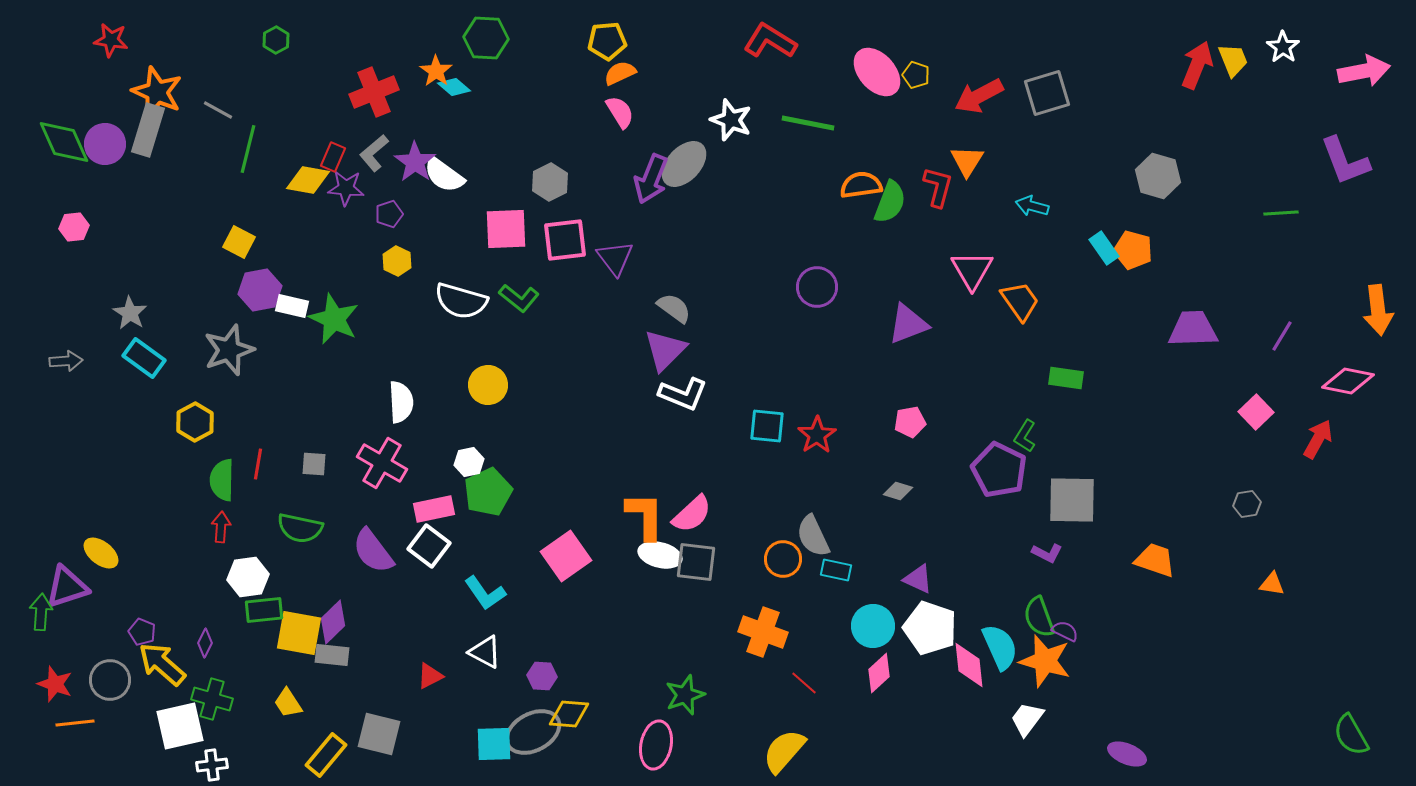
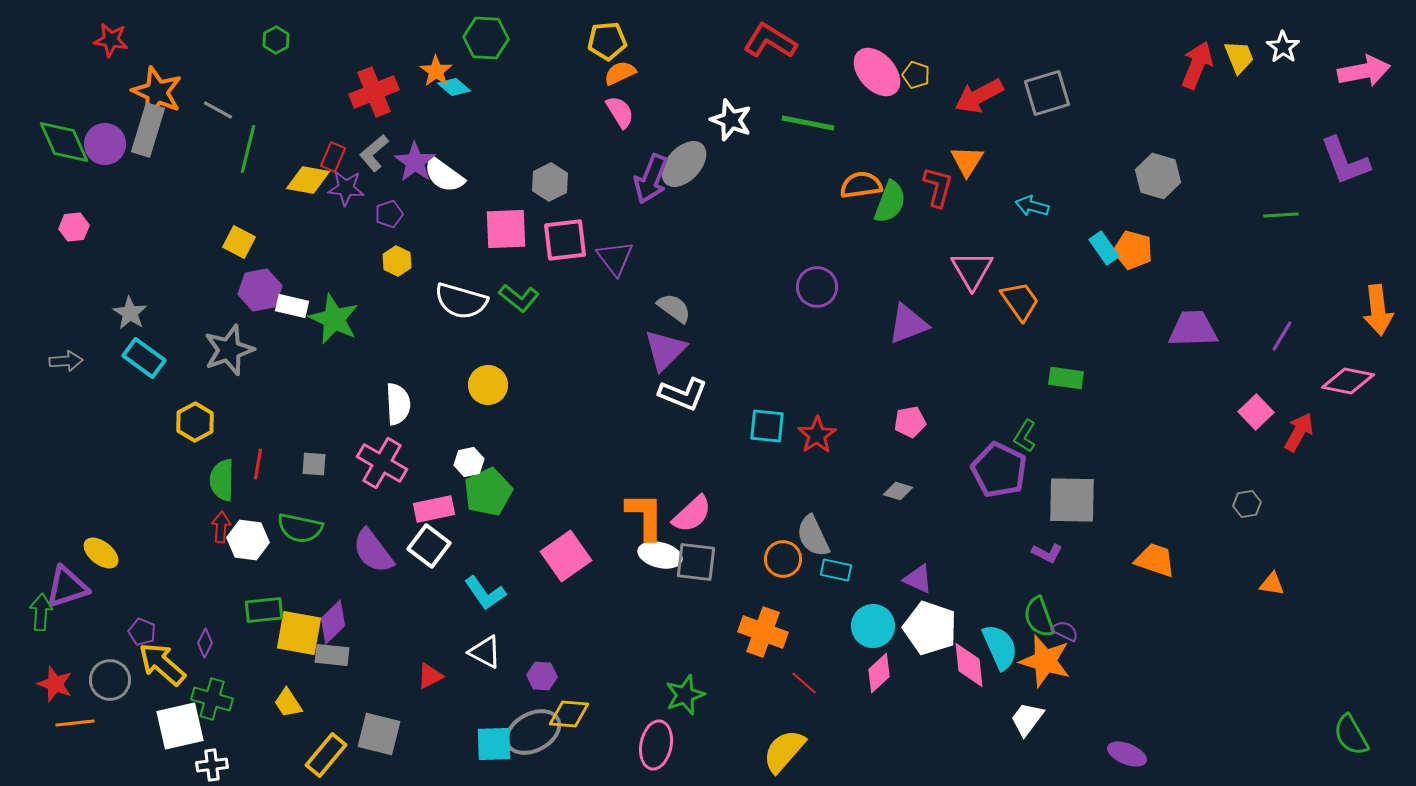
yellow trapezoid at (1233, 60): moved 6 px right, 3 px up
green line at (1281, 213): moved 2 px down
white semicircle at (401, 402): moved 3 px left, 2 px down
red arrow at (1318, 439): moved 19 px left, 7 px up
white hexagon at (248, 577): moved 37 px up; rotated 15 degrees clockwise
